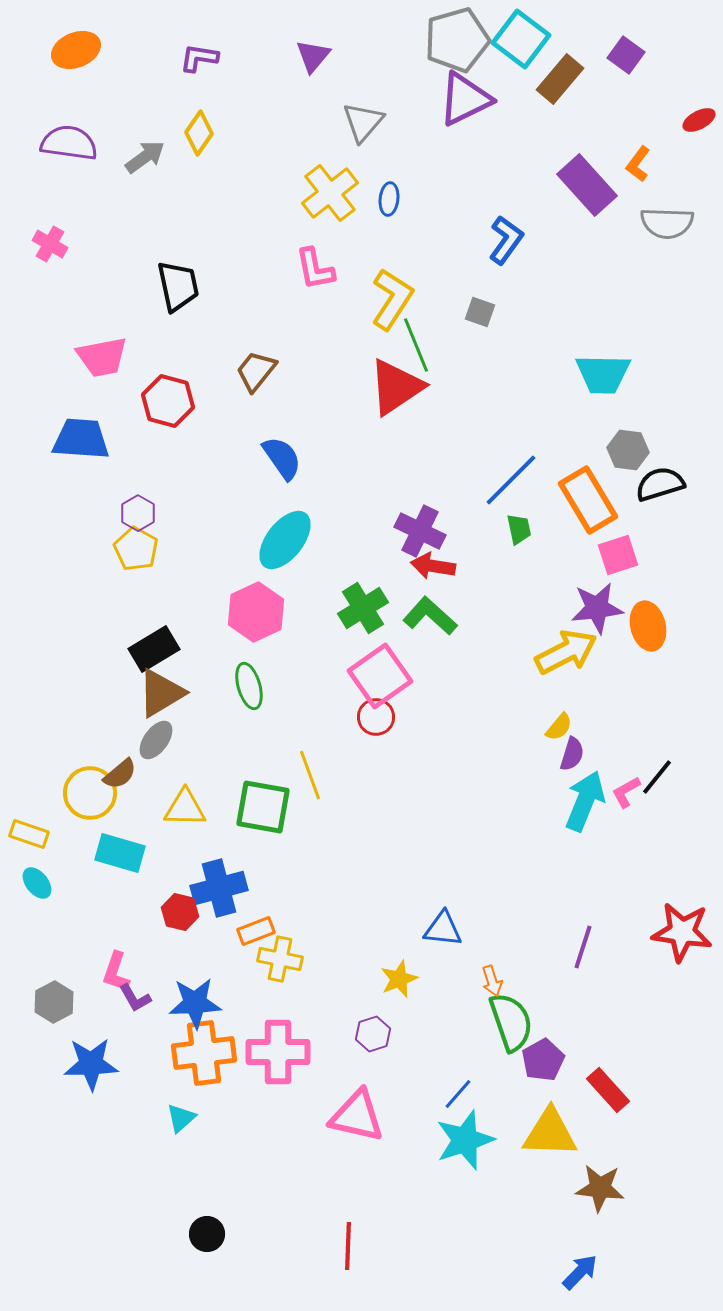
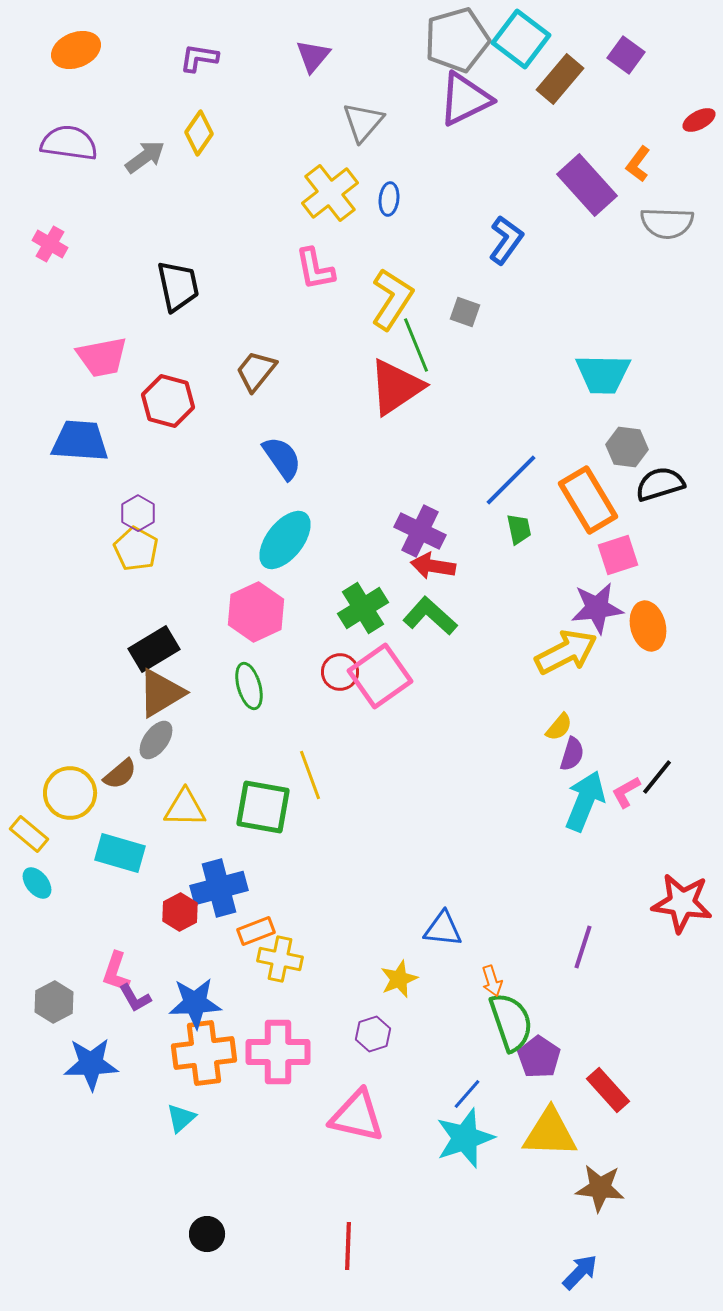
gray square at (480, 312): moved 15 px left
blue trapezoid at (81, 439): moved 1 px left, 2 px down
gray hexagon at (628, 450): moved 1 px left, 3 px up
red circle at (376, 717): moved 36 px left, 45 px up
yellow circle at (90, 793): moved 20 px left
yellow rectangle at (29, 834): rotated 21 degrees clockwise
red hexagon at (180, 912): rotated 18 degrees clockwise
red star at (682, 932): moved 29 px up
purple pentagon at (543, 1060): moved 4 px left, 3 px up; rotated 9 degrees counterclockwise
blue line at (458, 1094): moved 9 px right
cyan star at (465, 1140): moved 2 px up
